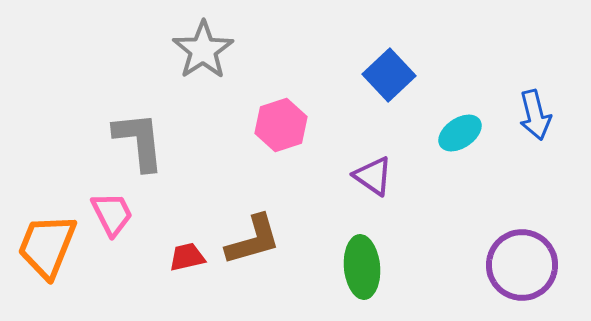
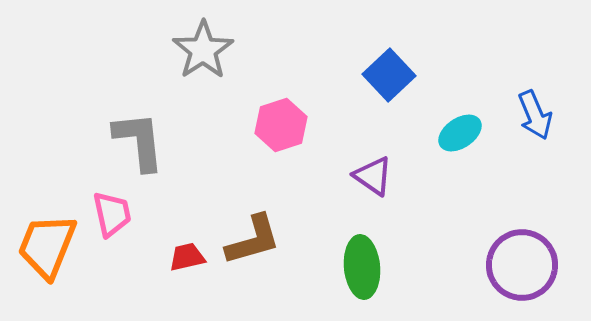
blue arrow: rotated 9 degrees counterclockwise
pink trapezoid: rotated 15 degrees clockwise
